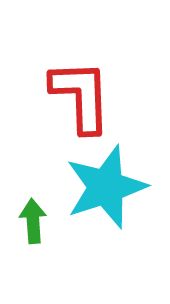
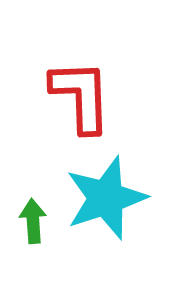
cyan star: moved 11 px down
